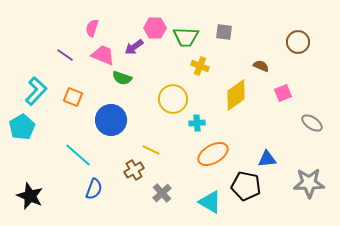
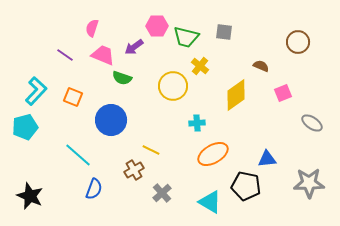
pink hexagon: moved 2 px right, 2 px up
green trapezoid: rotated 12 degrees clockwise
yellow cross: rotated 18 degrees clockwise
yellow circle: moved 13 px up
cyan pentagon: moved 3 px right; rotated 15 degrees clockwise
